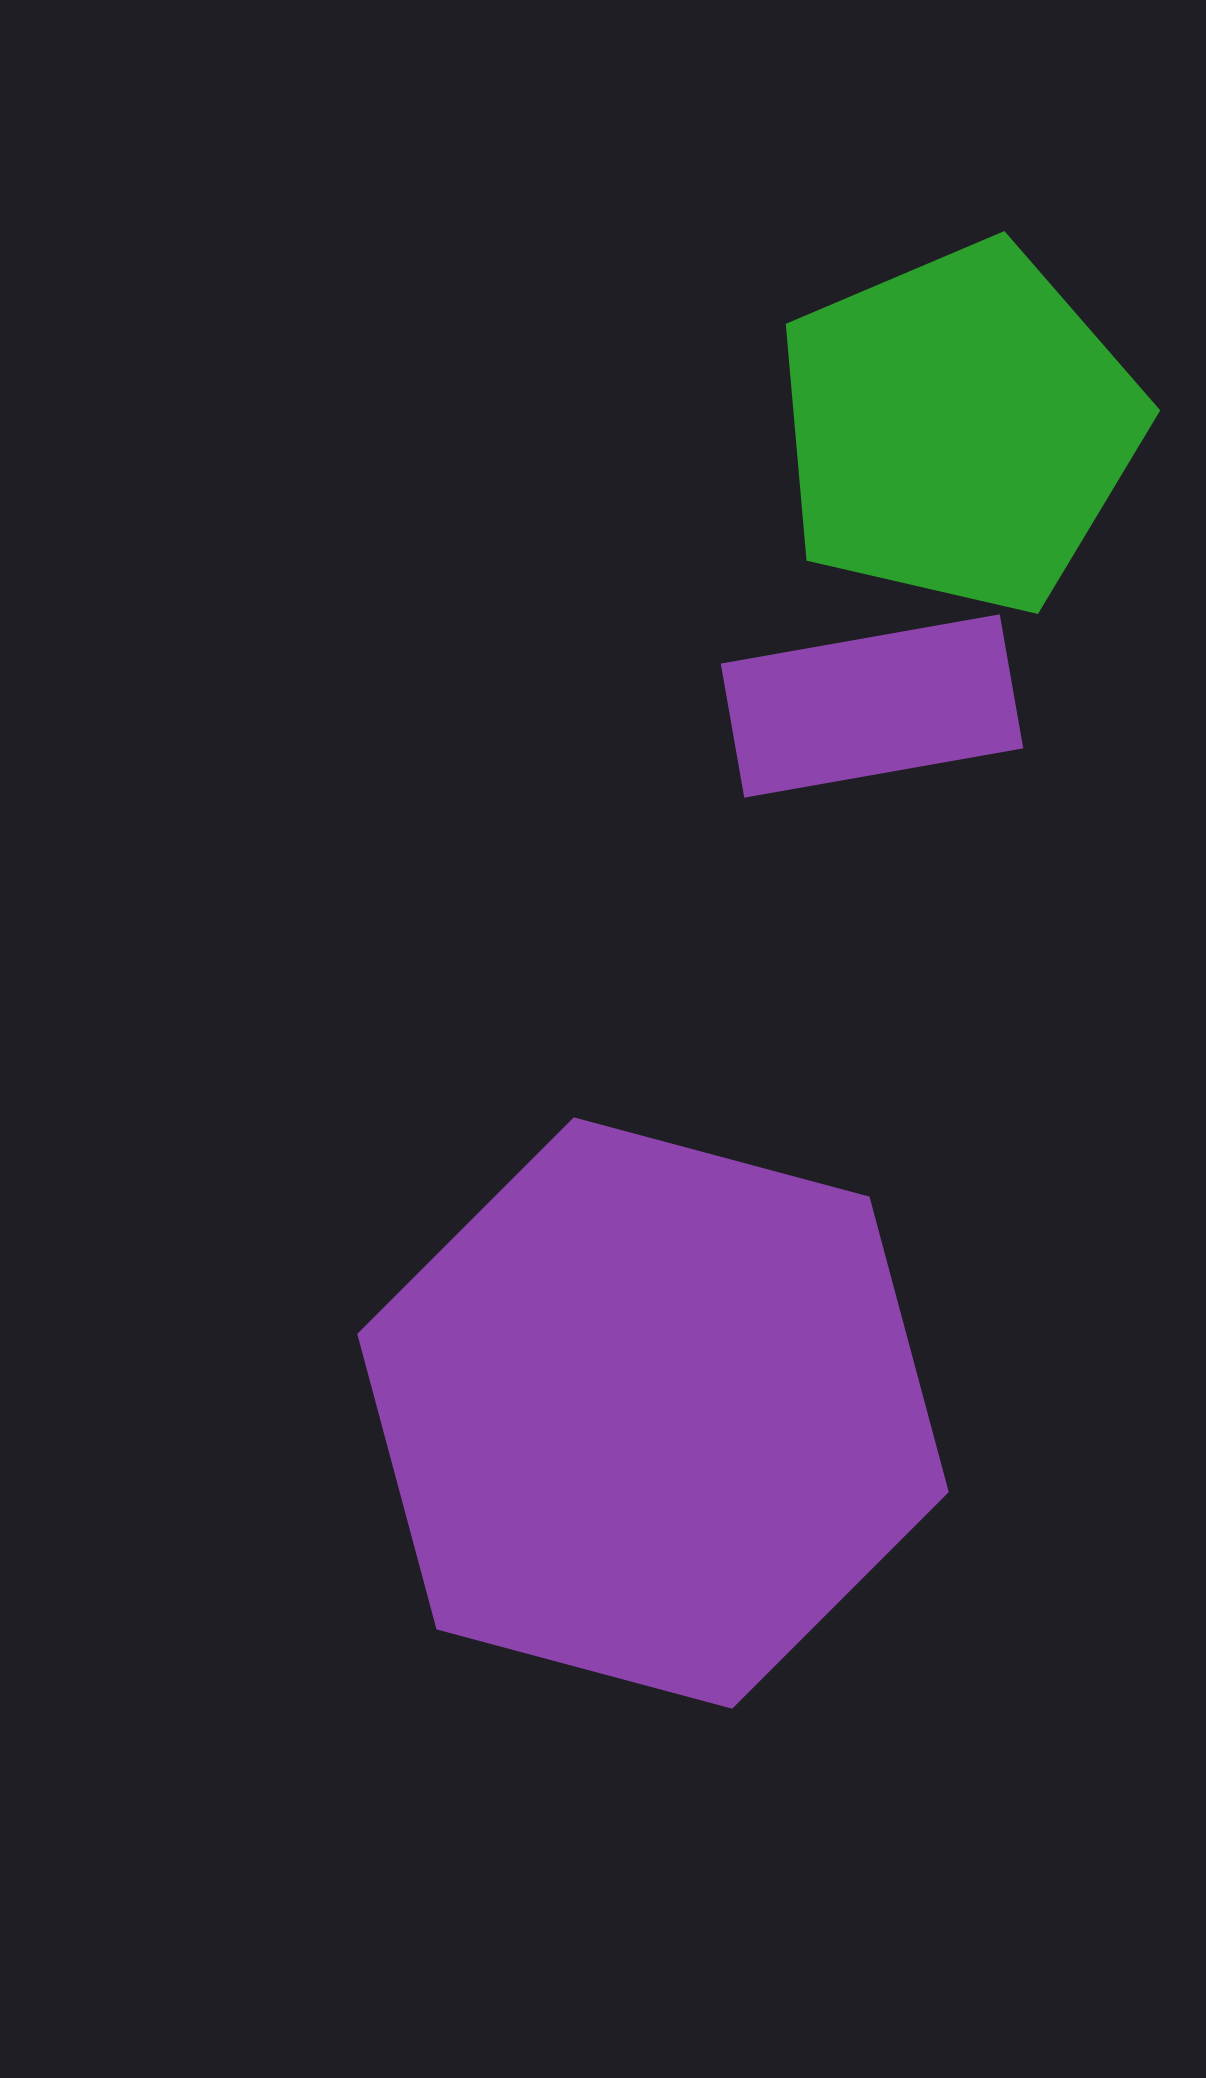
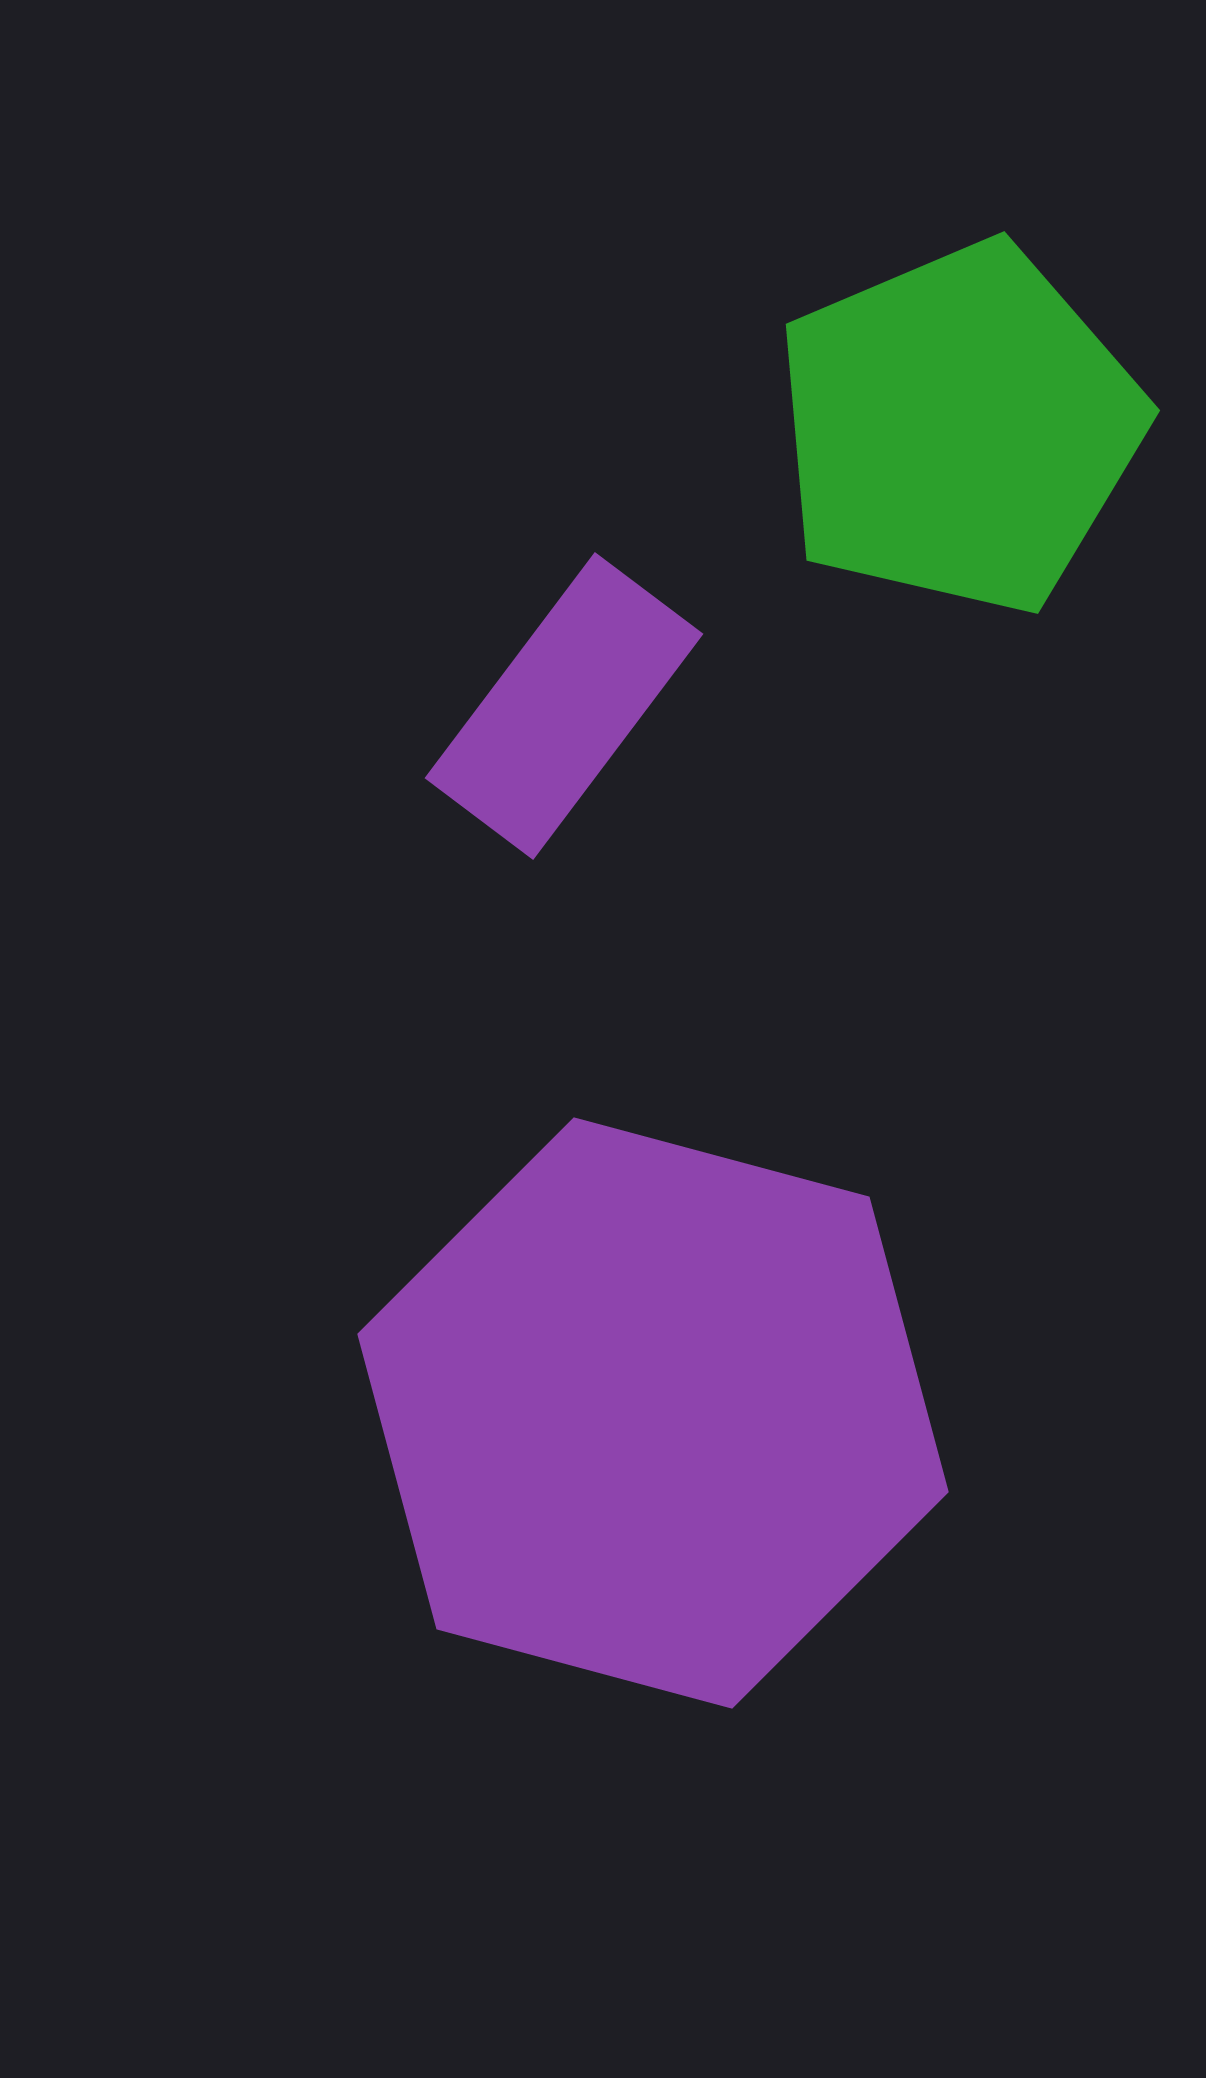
purple rectangle: moved 308 px left; rotated 43 degrees counterclockwise
